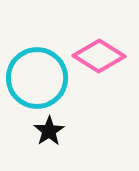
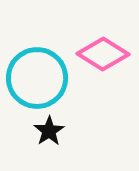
pink diamond: moved 4 px right, 2 px up
